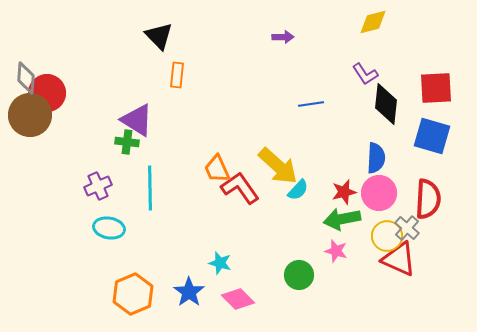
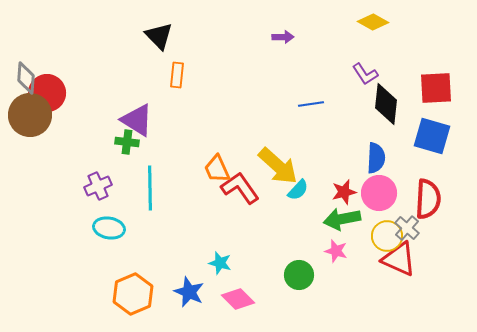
yellow diamond: rotated 44 degrees clockwise
blue star: rotated 12 degrees counterclockwise
